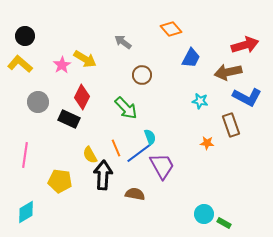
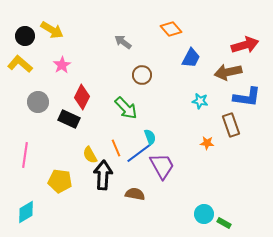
yellow arrow: moved 33 px left, 29 px up
blue L-shape: rotated 20 degrees counterclockwise
